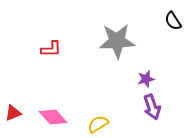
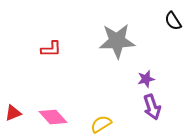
yellow semicircle: moved 3 px right
